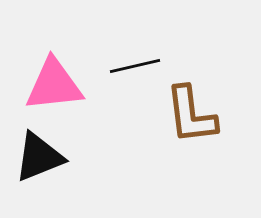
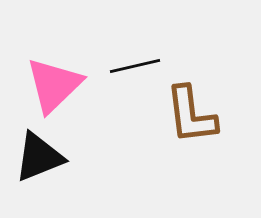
pink triangle: rotated 38 degrees counterclockwise
